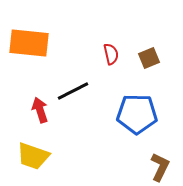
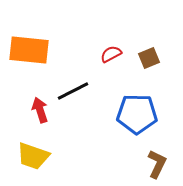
orange rectangle: moved 7 px down
red semicircle: rotated 105 degrees counterclockwise
brown L-shape: moved 3 px left, 3 px up
